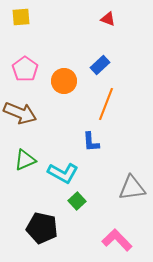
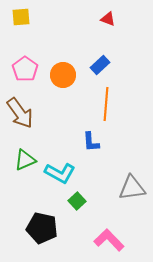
orange circle: moved 1 px left, 6 px up
orange line: rotated 16 degrees counterclockwise
brown arrow: rotated 32 degrees clockwise
cyan L-shape: moved 3 px left
pink L-shape: moved 8 px left
